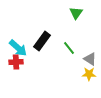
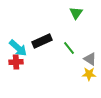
black rectangle: rotated 30 degrees clockwise
